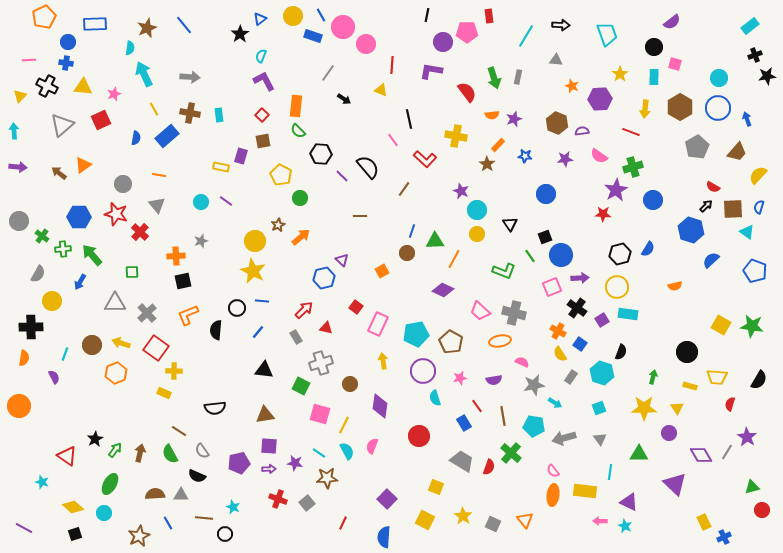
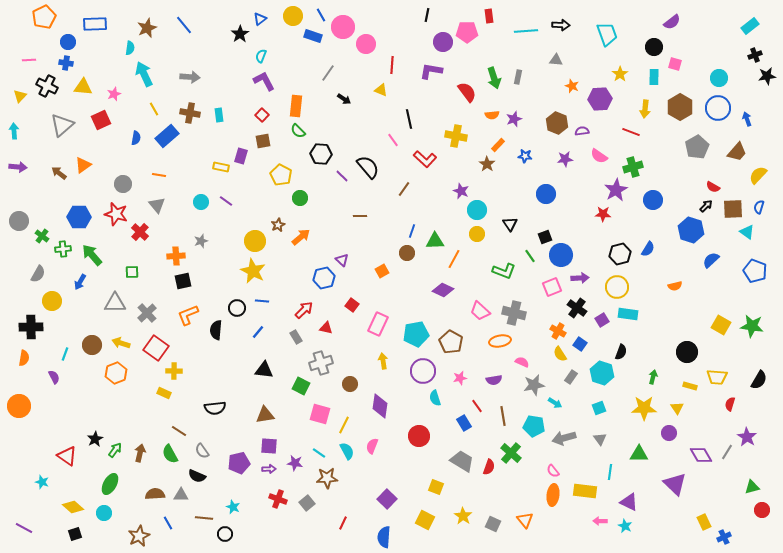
cyan line at (526, 36): moved 5 px up; rotated 55 degrees clockwise
red square at (356, 307): moved 4 px left, 2 px up
